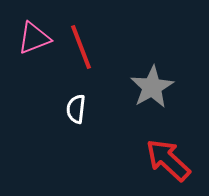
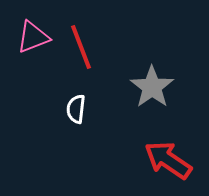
pink triangle: moved 1 px left, 1 px up
gray star: rotated 6 degrees counterclockwise
red arrow: rotated 9 degrees counterclockwise
